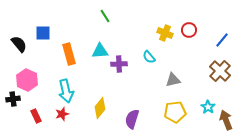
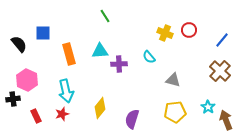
gray triangle: rotated 28 degrees clockwise
